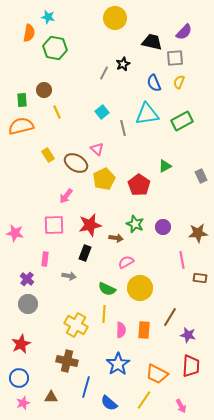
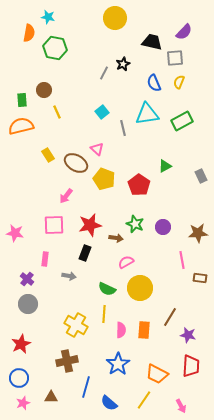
yellow pentagon at (104, 179): rotated 25 degrees counterclockwise
brown cross at (67, 361): rotated 25 degrees counterclockwise
